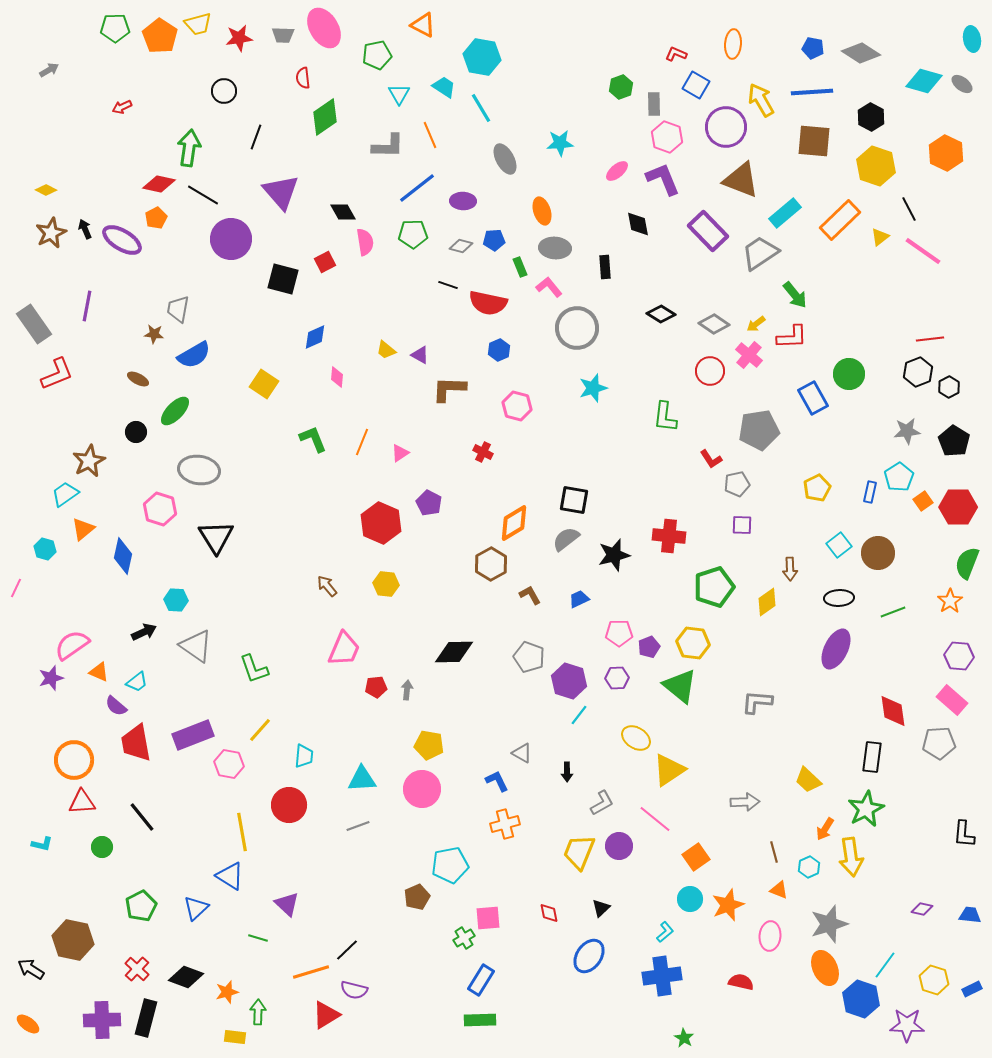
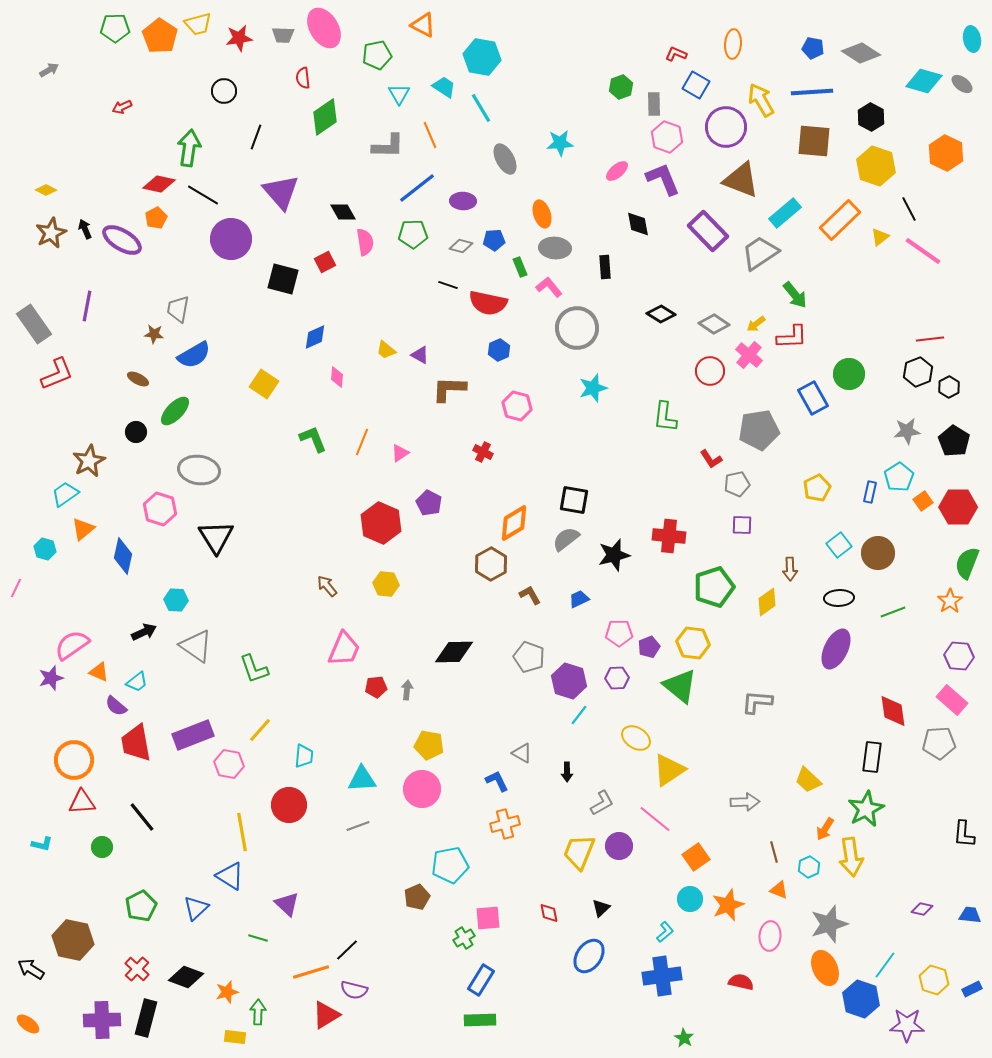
orange ellipse at (542, 211): moved 3 px down
